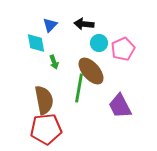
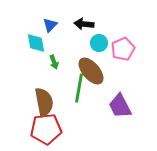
brown semicircle: moved 2 px down
